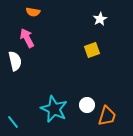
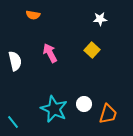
orange semicircle: moved 3 px down
white star: rotated 24 degrees clockwise
pink arrow: moved 23 px right, 15 px down
yellow square: rotated 28 degrees counterclockwise
white circle: moved 3 px left, 1 px up
orange trapezoid: moved 1 px right, 2 px up
